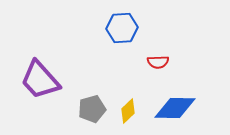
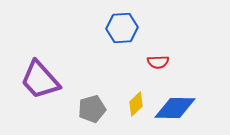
yellow diamond: moved 8 px right, 7 px up
